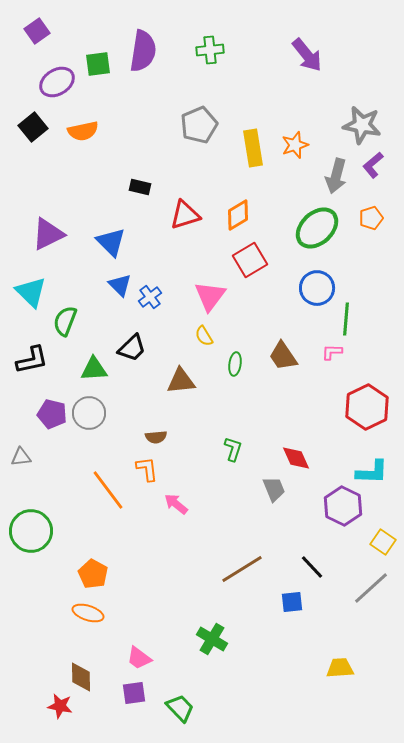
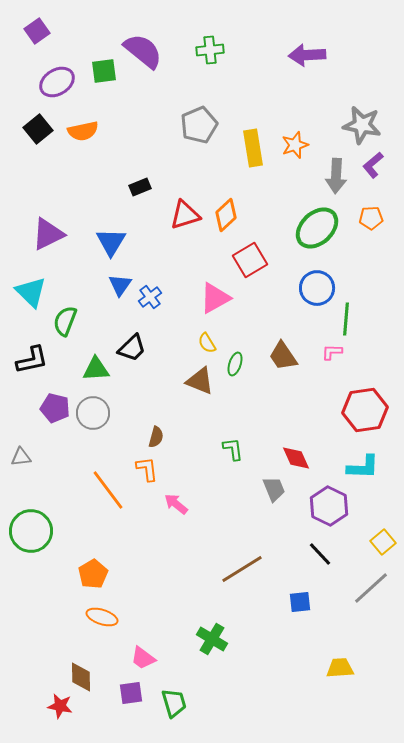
purple semicircle at (143, 51): rotated 60 degrees counterclockwise
purple arrow at (307, 55): rotated 126 degrees clockwise
green square at (98, 64): moved 6 px right, 7 px down
black square at (33, 127): moved 5 px right, 2 px down
gray arrow at (336, 176): rotated 12 degrees counterclockwise
black rectangle at (140, 187): rotated 35 degrees counterclockwise
orange diamond at (238, 215): moved 12 px left; rotated 12 degrees counterclockwise
orange pentagon at (371, 218): rotated 15 degrees clockwise
blue triangle at (111, 242): rotated 16 degrees clockwise
blue triangle at (120, 285): rotated 20 degrees clockwise
pink triangle at (210, 296): moved 5 px right, 2 px down; rotated 24 degrees clockwise
yellow semicircle at (204, 336): moved 3 px right, 7 px down
green ellipse at (235, 364): rotated 10 degrees clockwise
green triangle at (94, 369): moved 2 px right
brown triangle at (181, 381): moved 19 px right; rotated 28 degrees clockwise
red hexagon at (367, 407): moved 2 px left, 3 px down; rotated 18 degrees clockwise
gray circle at (89, 413): moved 4 px right
purple pentagon at (52, 414): moved 3 px right, 6 px up
brown semicircle at (156, 437): rotated 70 degrees counterclockwise
green L-shape at (233, 449): rotated 25 degrees counterclockwise
cyan L-shape at (372, 472): moved 9 px left, 5 px up
purple hexagon at (343, 506): moved 14 px left
yellow square at (383, 542): rotated 15 degrees clockwise
black line at (312, 567): moved 8 px right, 13 px up
orange pentagon at (93, 574): rotated 12 degrees clockwise
blue square at (292, 602): moved 8 px right
orange ellipse at (88, 613): moved 14 px right, 4 px down
pink trapezoid at (139, 658): moved 4 px right
purple square at (134, 693): moved 3 px left
green trapezoid at (180, 708): moved 6 px left, 5 px up; rotated 28 degrees clockwise
